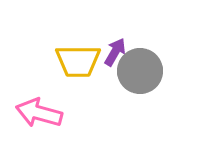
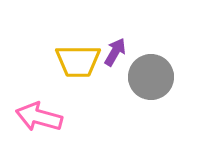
gray circle: moved 11 px right, 6 px down
pink arrow: moved 4 px down
